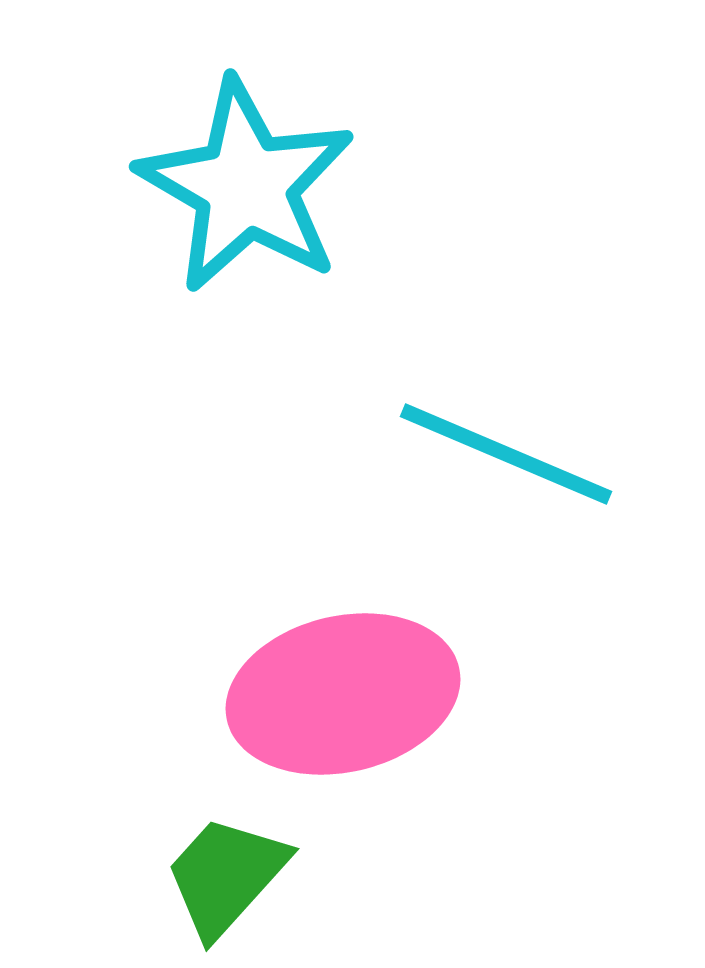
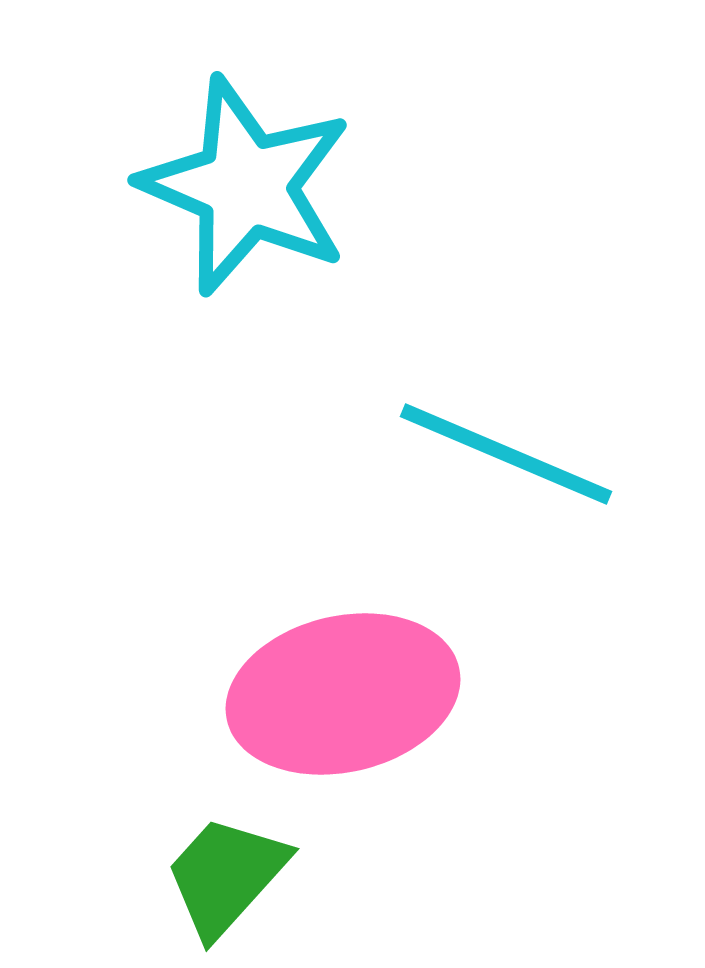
cyan star: rotated 7 degrees counterclockwise
